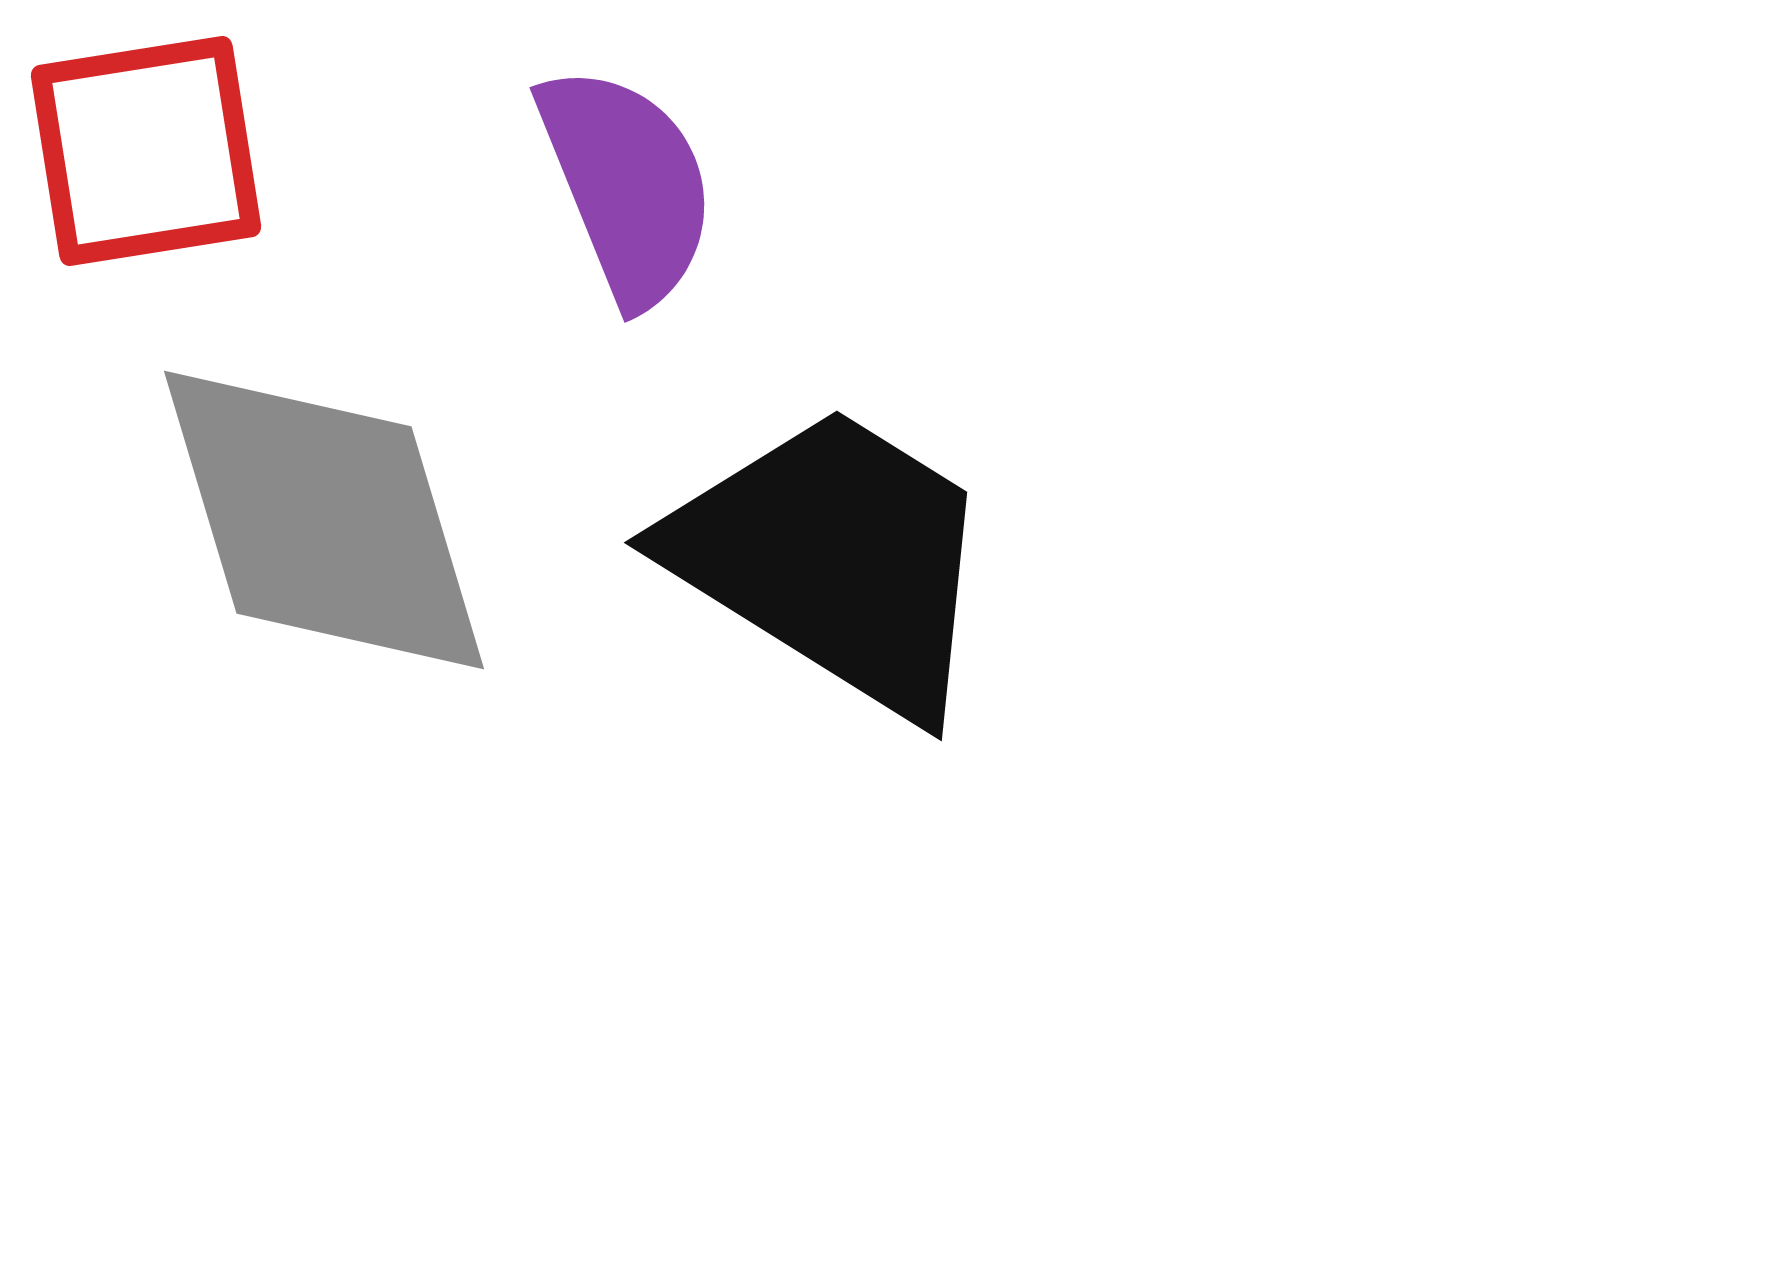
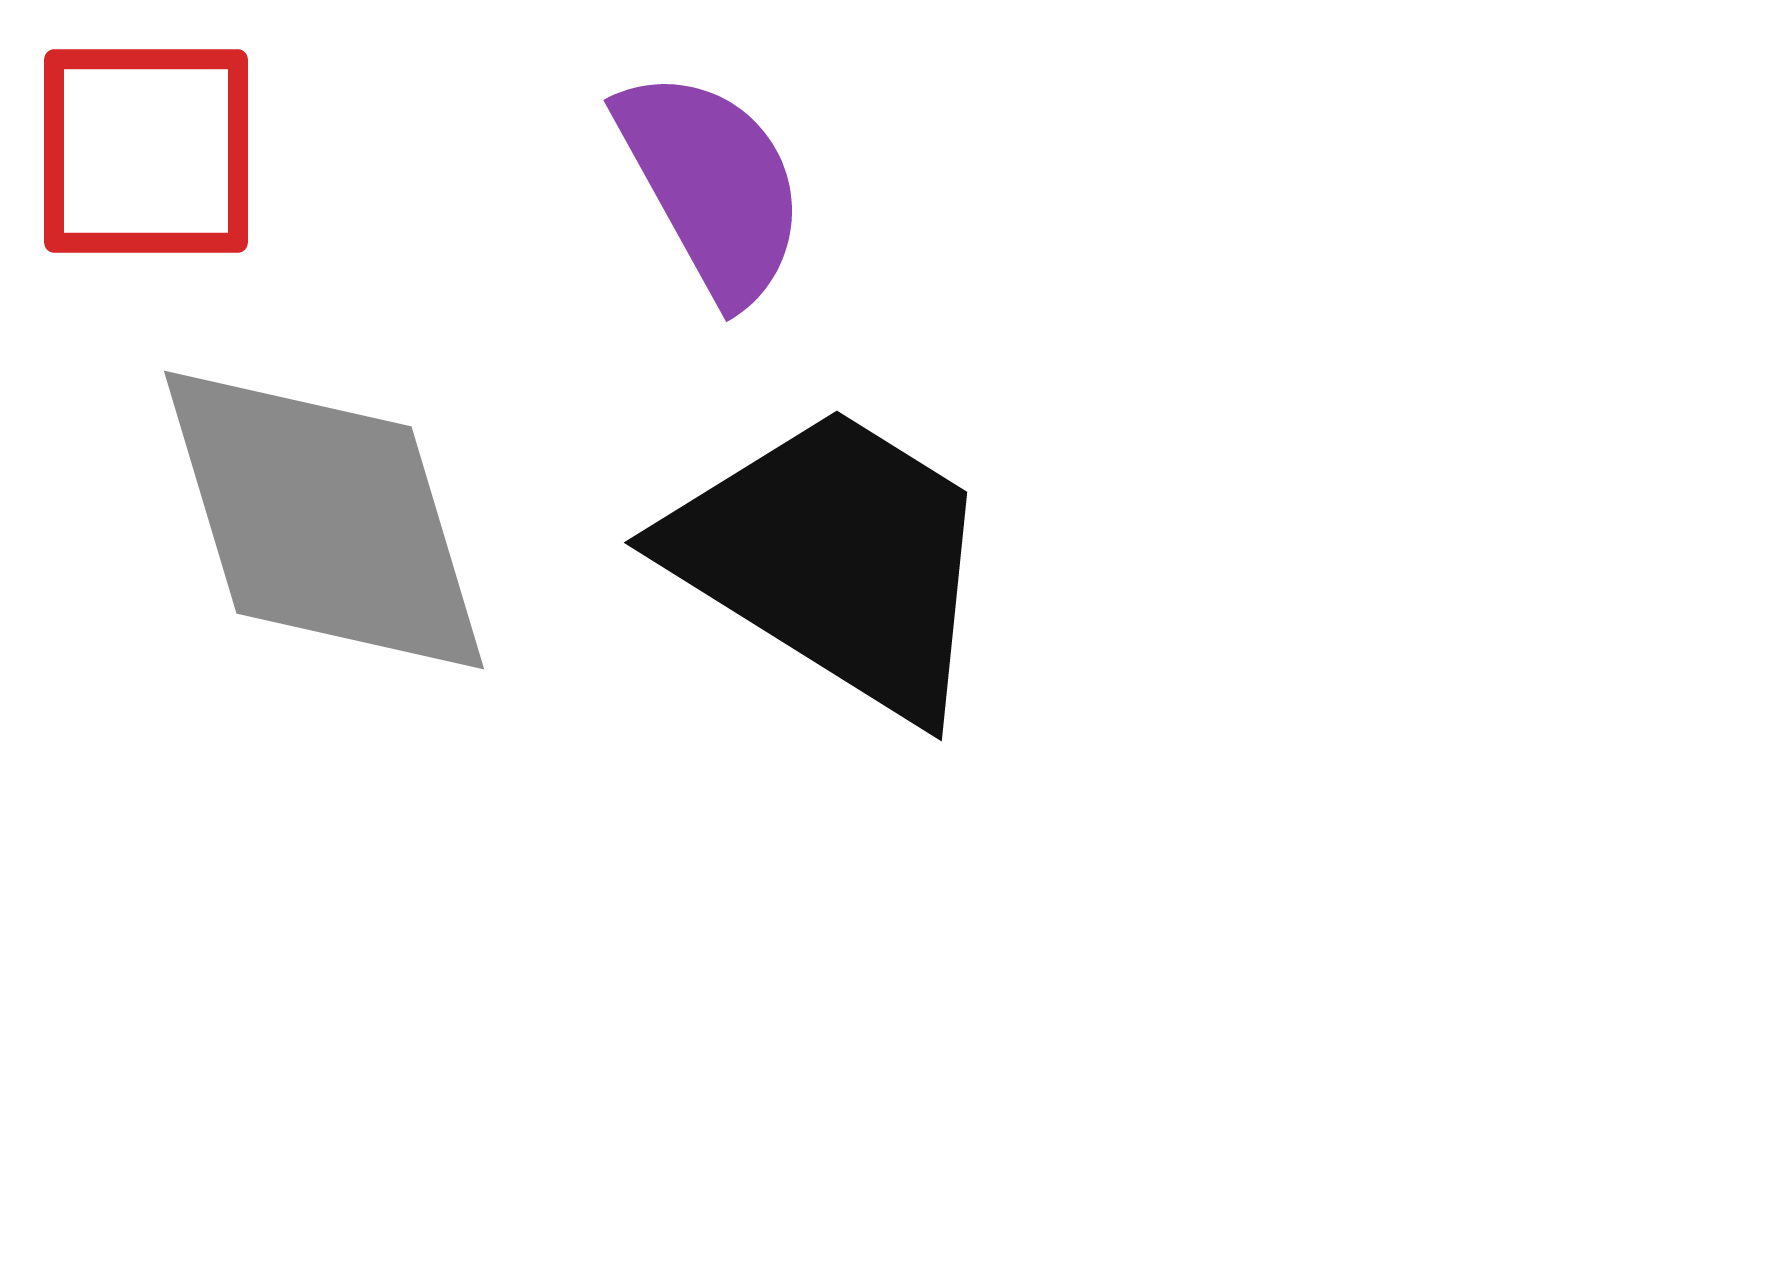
red square: rotated 9 degrees clockwise
purple semicircle: moved 85 px right; rotated 7 degrees counterclockwise
